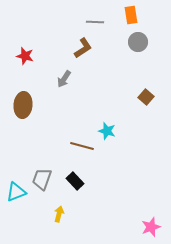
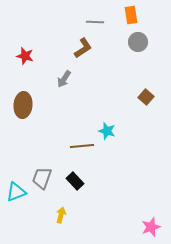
brown line: rotated 20 degrees counterclockwise
gray trapezoid: moved 1 px up
yellow arrow: moved 2 px right, 1 px down
